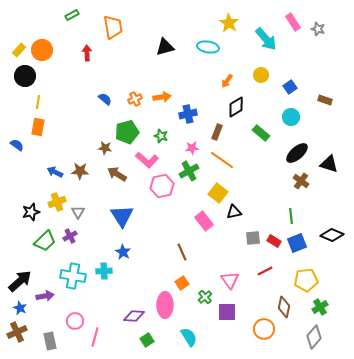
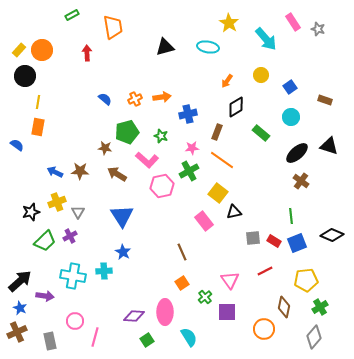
black triangle at (329, 164): moved 18 px up
purple arrow at (45, 296): rotated 18 degrees clockwise
pink ellipse at (165, 305): moved 7 px down
